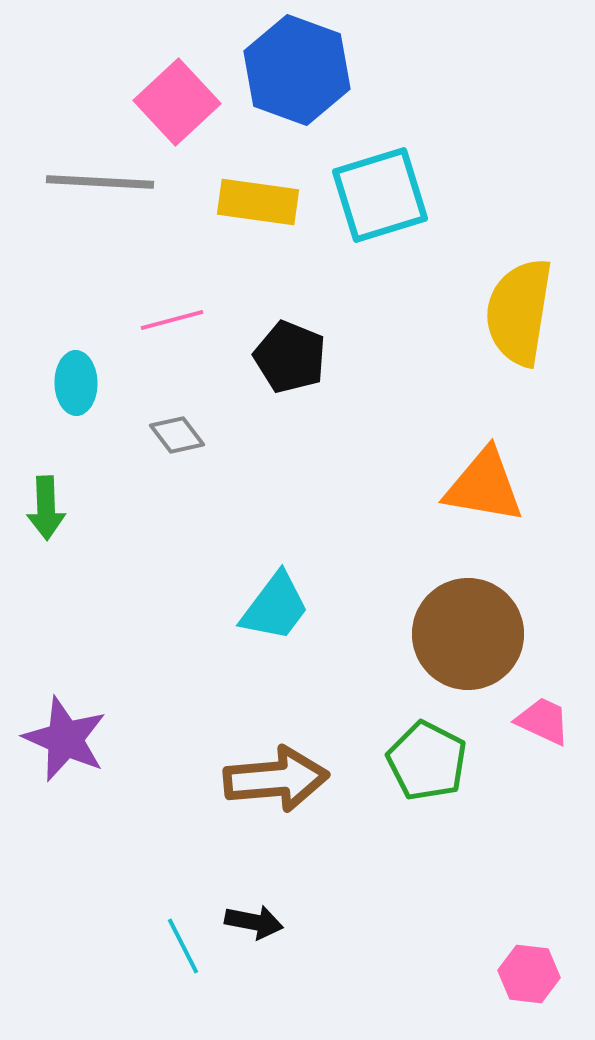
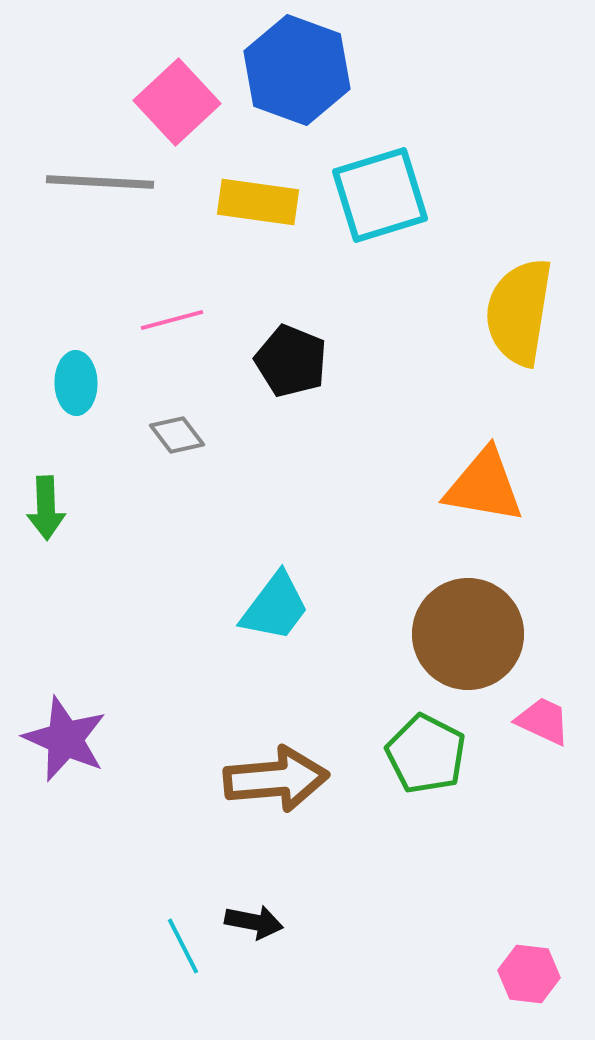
black pentagon: moved 1 px right, 4 px down
green pentagon: moved 1 px left, 7 px up
